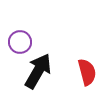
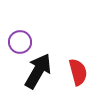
red semicircle: moved 9 px left
